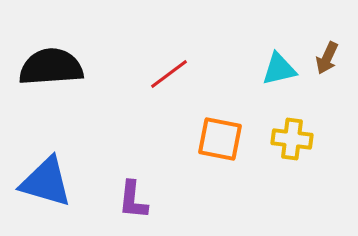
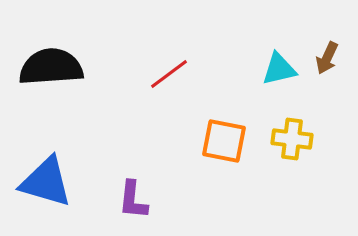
orange square: moved 4 px right, 2 px down
